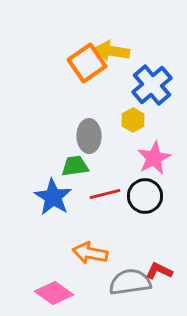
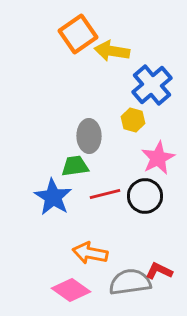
orange square: moved 9 px left, 29 px up
yellow hexagon: rotated 15 degrees counterclockwise
pink star: moved 4 px right
pink diamond: moved 17 px right, 3 px up
